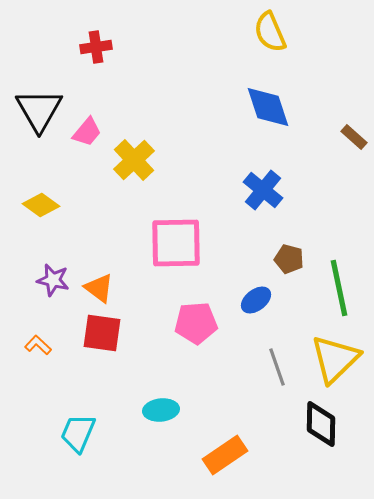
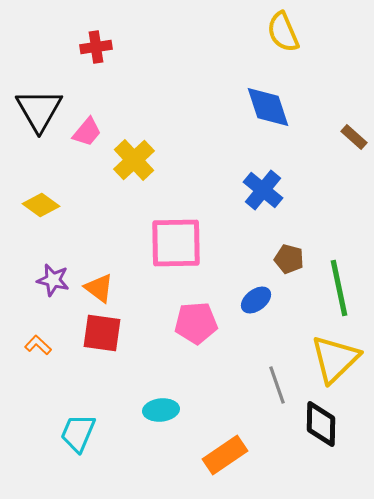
yellow semicircle: moved 13 px right
gray line: moved 18 px down
